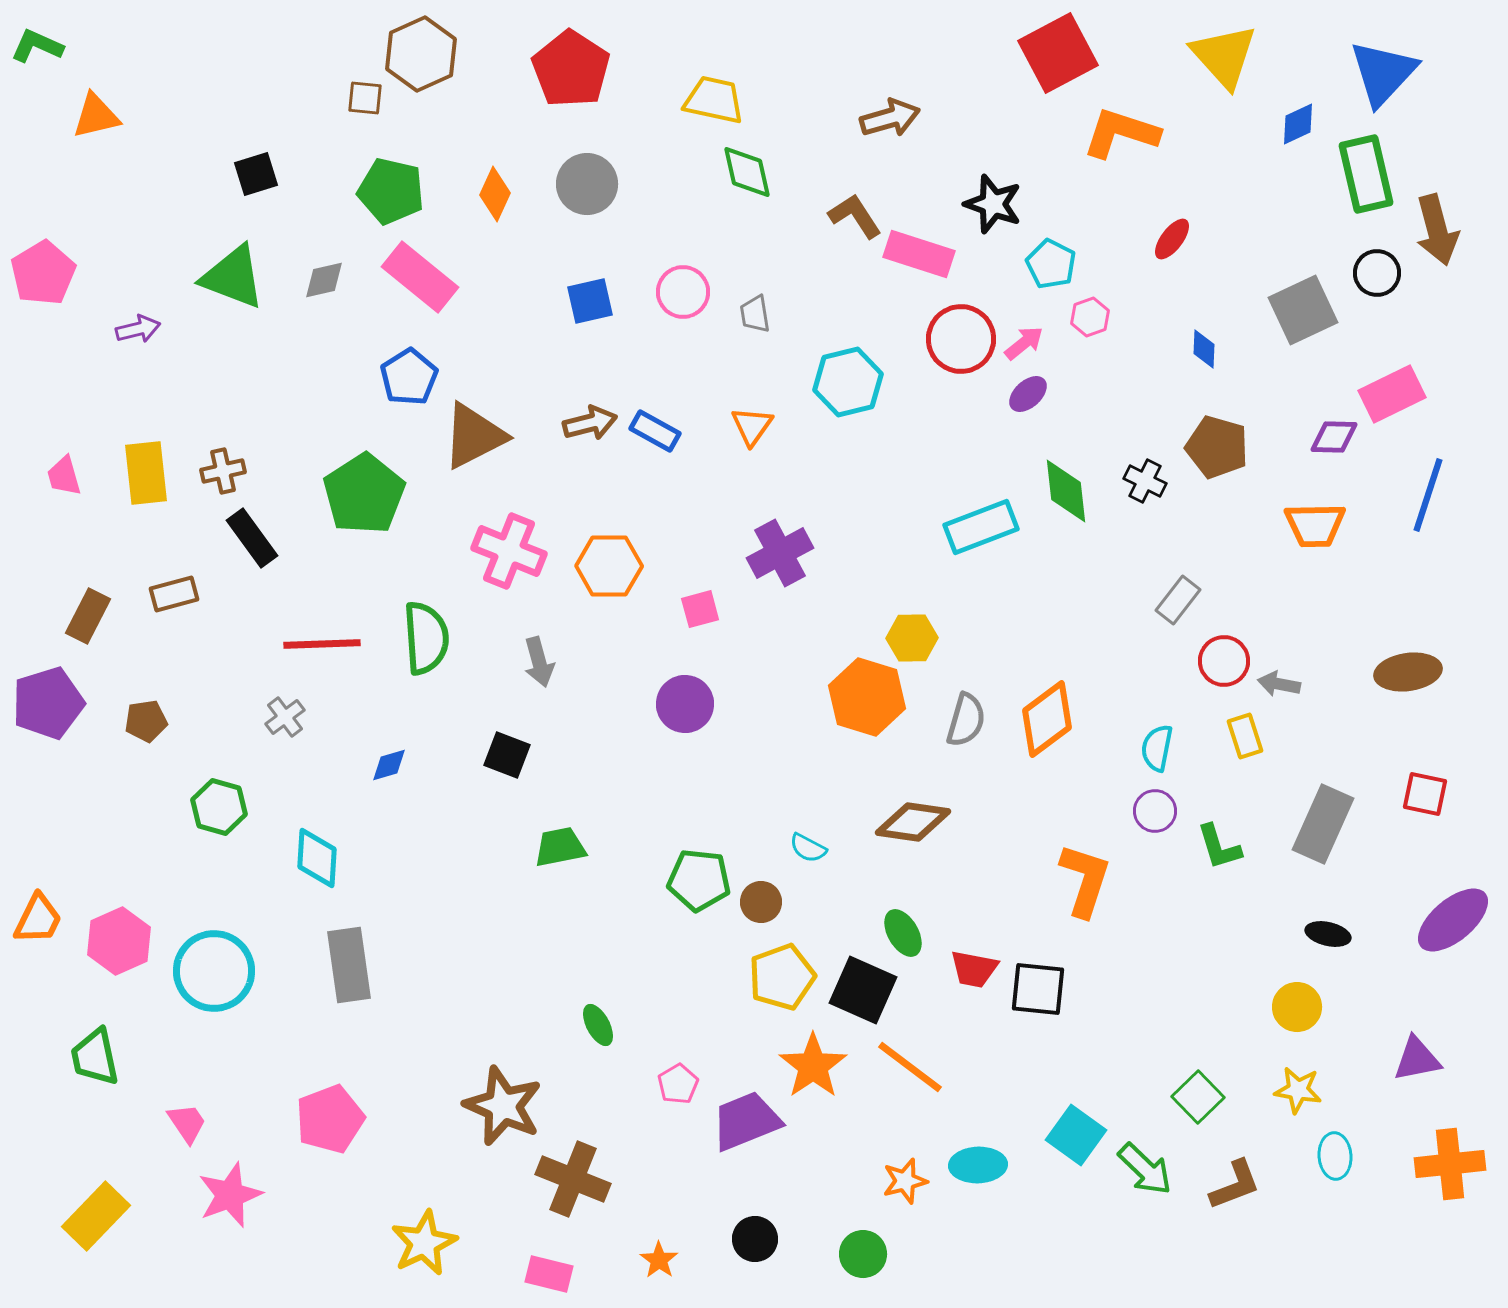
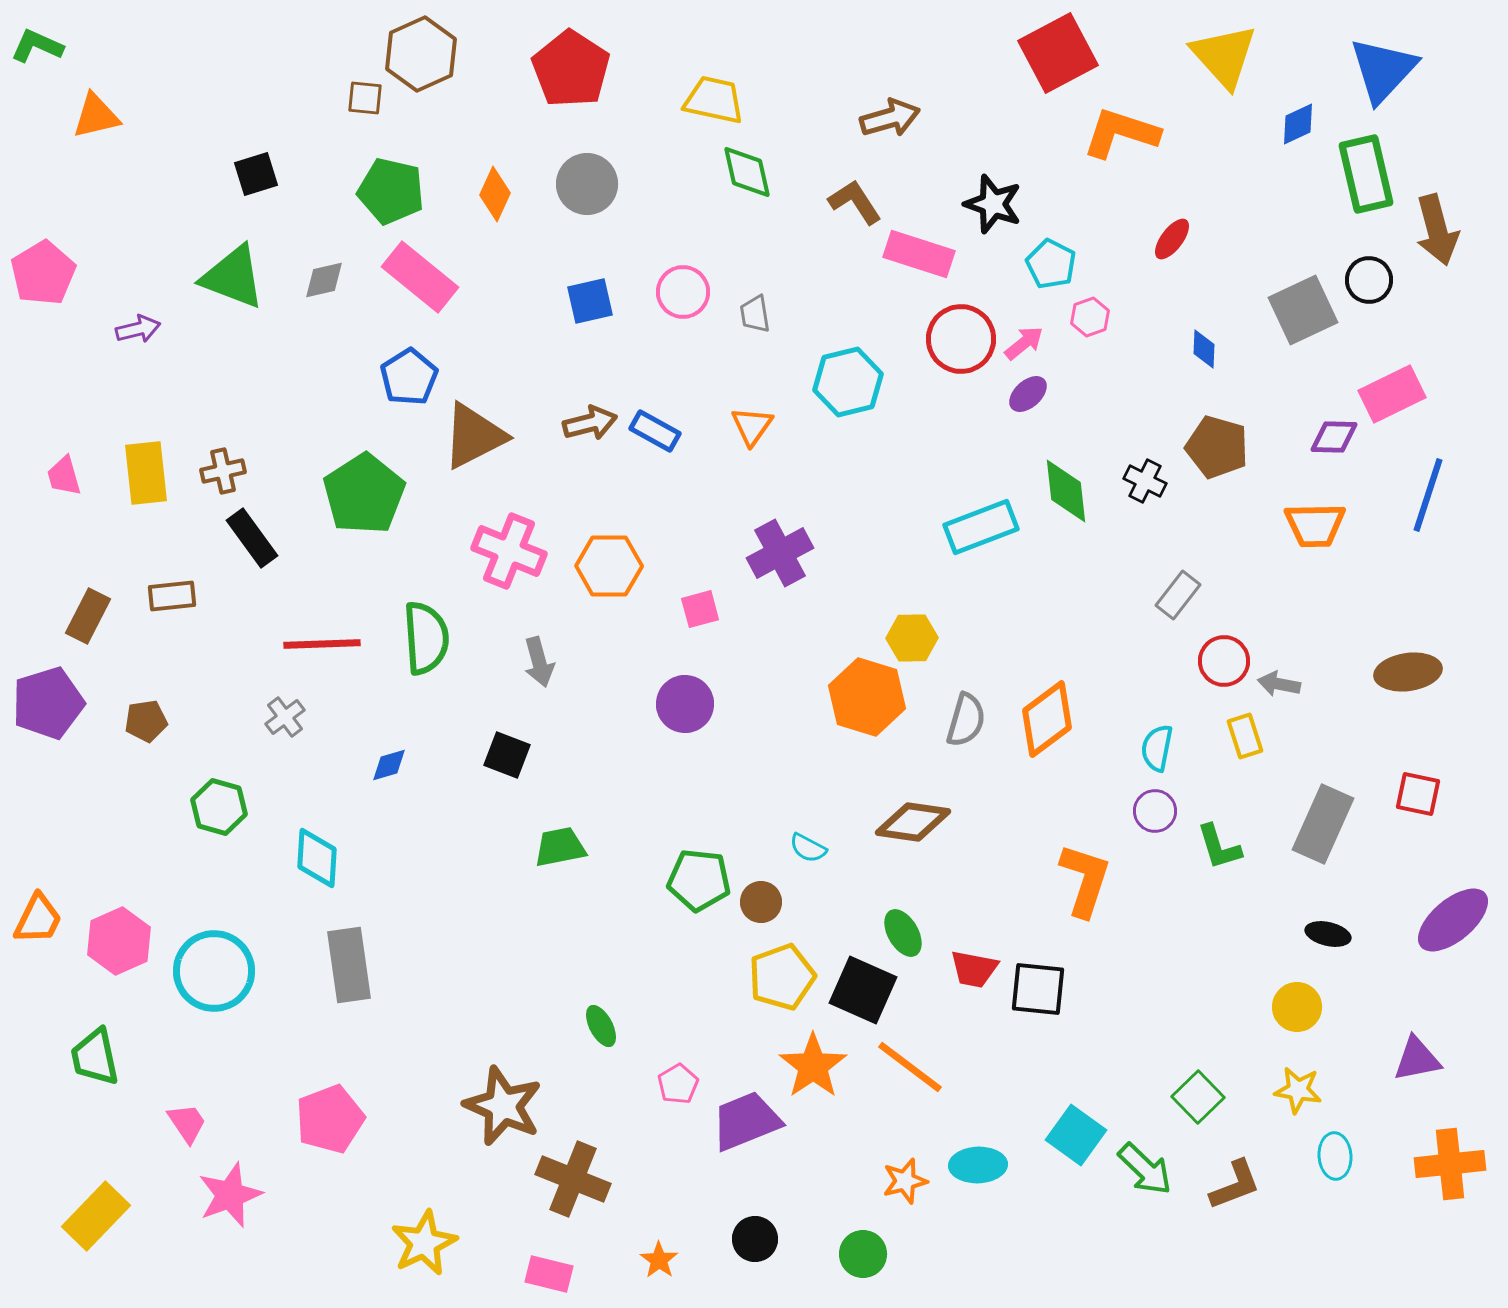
blue triangle at (1383, 73): moved 3 px up
brown L-shape at (855, 216): moved 14 px up
black circle at (1377, 273): moved 8 px left, 7 px down
brown rectangle at (174, 594): moved 2 px left, 2 px down; rotated 9 degrees clockwise
gray rectangle at (1178, 600): moved 5 px up
red square at (1425, 794): moved 7 px left
green ellipse at (598, 1025): moved 3 px right, 1 px down
